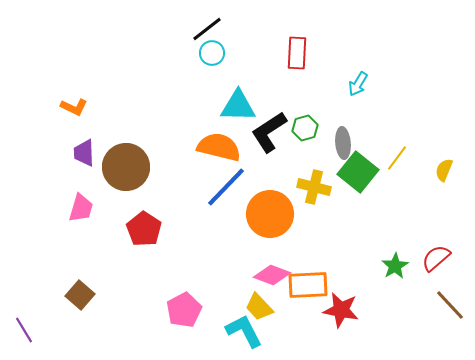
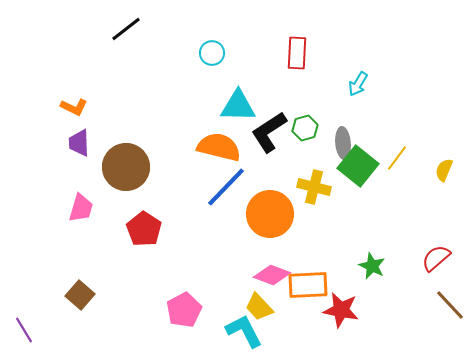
black line: moved 81 px left
purple trapezoid: moved 5 px left, 10 px up
green square: moved 6 px up
green star: moved 23 px left; rotated 16 degrees counterclockwise
